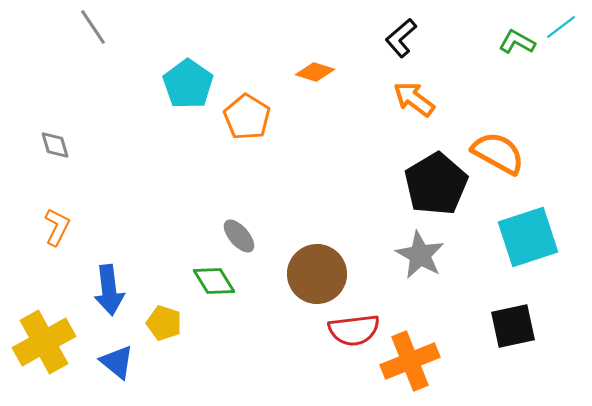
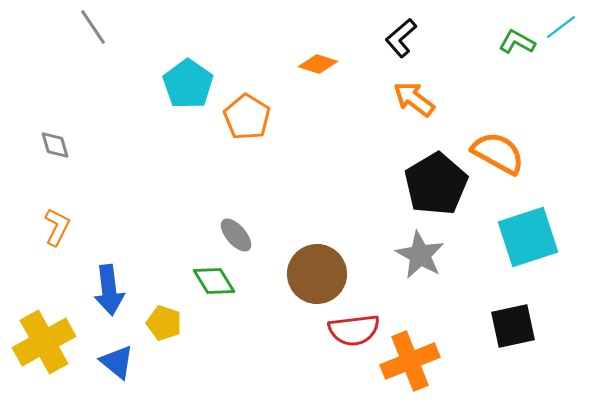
orange diamond: moved 3 px right, 8 px up
gray ellipse: moved 3 px left, 1 px up
